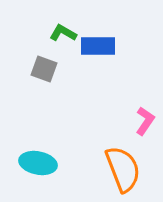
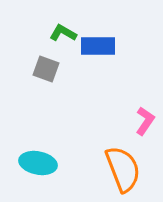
gray square: moved 2 px right
